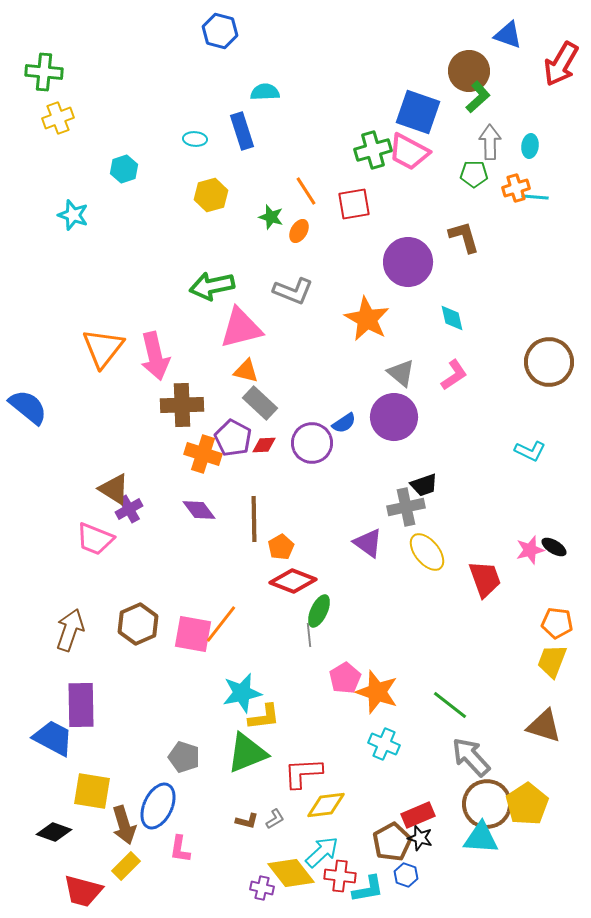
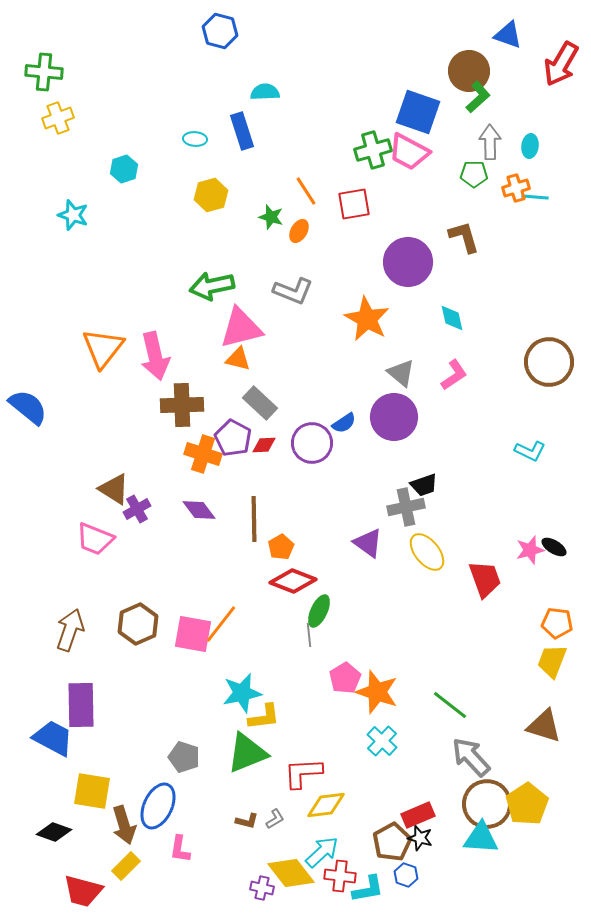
orange triangle at (246, 371): moved 8 px left, 12 px up
purple cross at (129, 509): moved 8 px right
cyan cross at (384, 744): moved 2 px left, 3 px up; rotated 20 degrees clockwise
